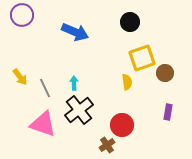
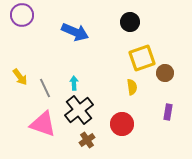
yellow semicircle: moved 5 px right, 5 px down
red circle: moved 1 px up
brown cross: moved 20 px left, 5 px up
